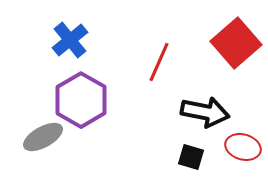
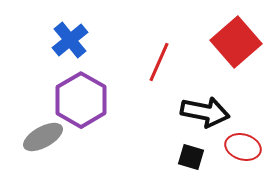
red square: moved 1 px up
